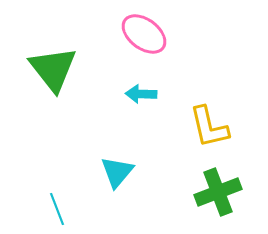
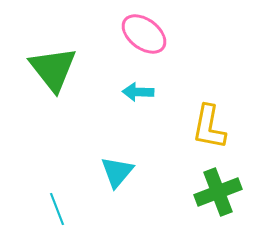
cyan arrow: moved 3 px left, 2 px up
yellow L-shape: rotated 24 degrees clockwise
